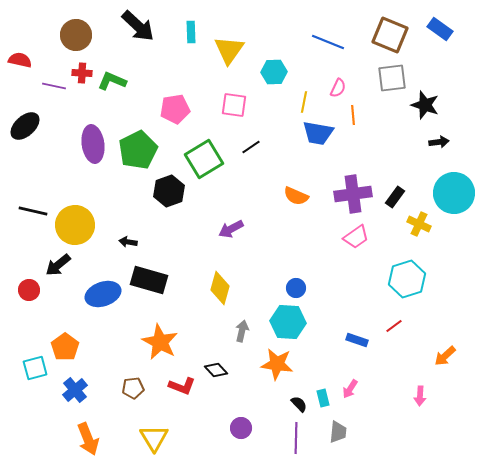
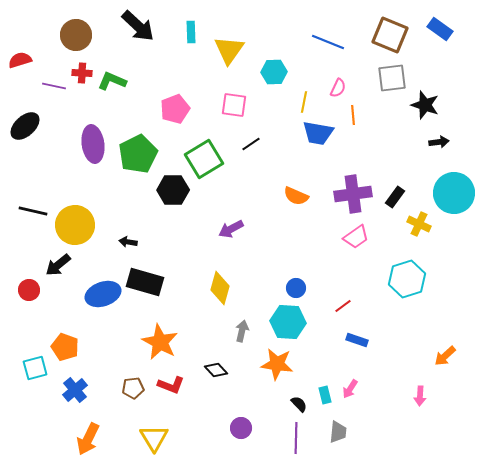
red semicircle at (20, 60): rotated 30 degrees counterclockwise
pink pentagon at (175, 109): rotated 12 degrees counterclockwise
black line at (251, 147): moved 3 px up
green pentagon at (138, 150): moved 4 px down
black hexagon at (169, 191): moved 4 px right, 1 px up; rotated 20 degrees clockwise
black rectangle at (149, 280): moved 4 px left, 2 px down
red line at (394, 326): moved 51 px left, 20 px up
orange pentagon at (65, 347): rotated 16 degrees counterclockwise
red L-shape at (182, 386): moved 11 px left, 1 px up
cyan rectangle at (323, 398): moved 2 px right, 3 px up
orange arrow at (88, 439): rotated 48 degrees clockwise
